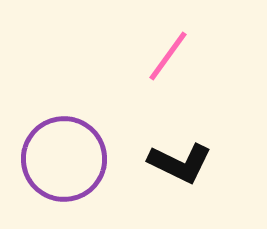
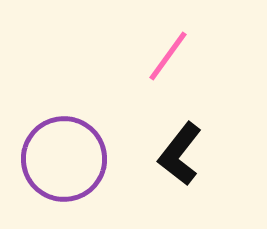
black L-shape: moved 9 px up; rotated 102 degrees clockwise
